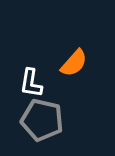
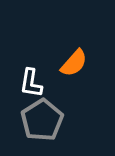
gray pentagon: rotated 27 degrees clockwise
